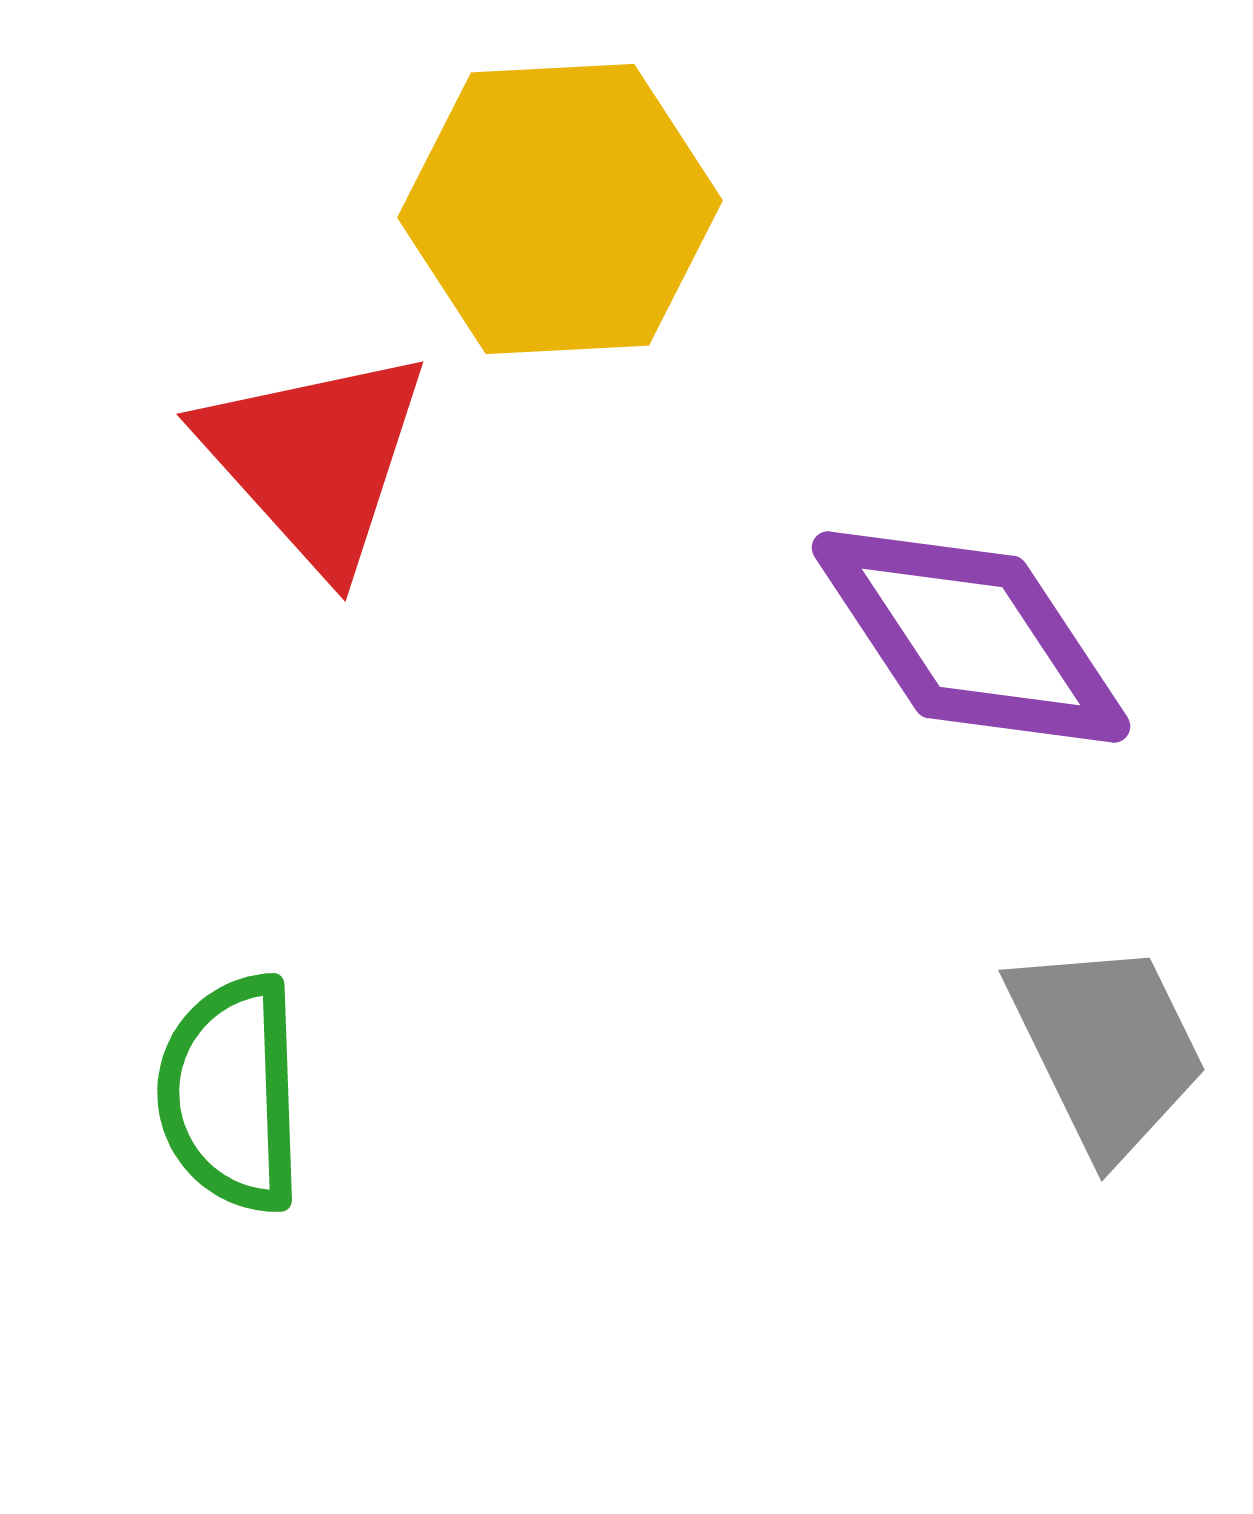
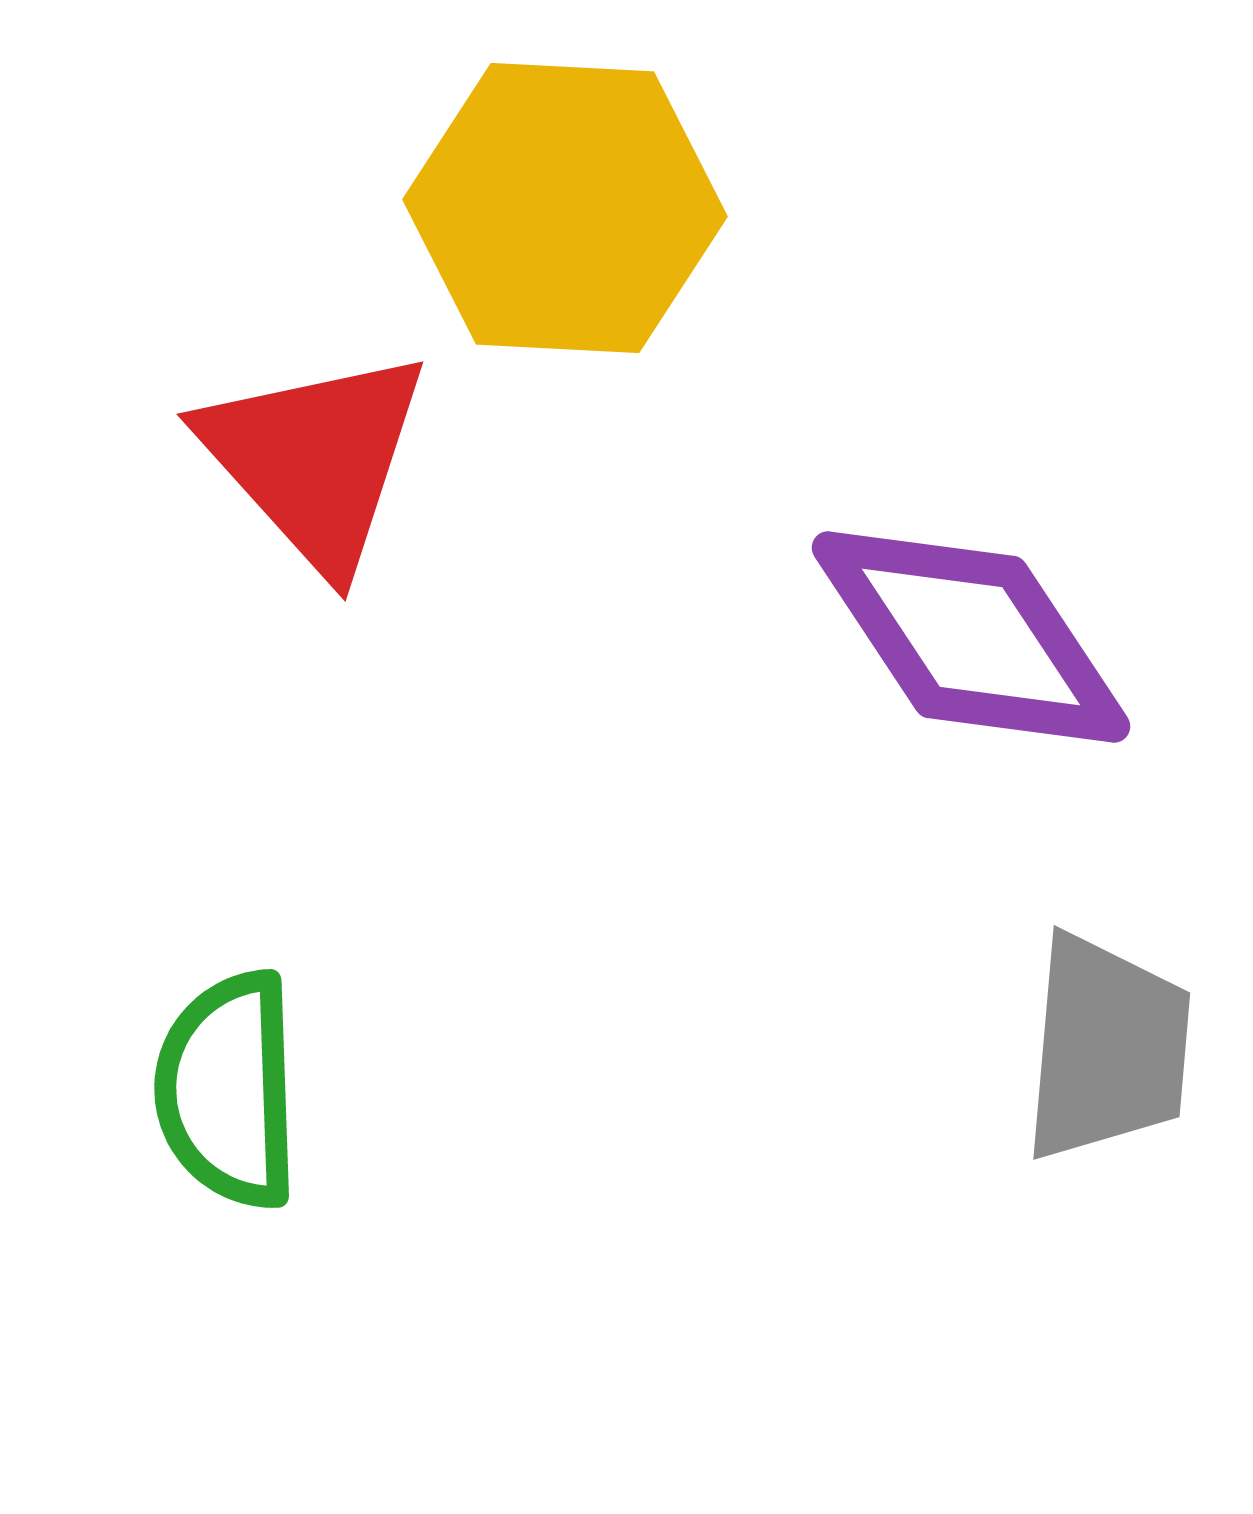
yellow hexagon: moved 5 px right, 1 px up; rotated 6 degrees clockwise
gray trapezoid: rotated 31 degrees clockwise
green semicircle: moved 3 px left, 4 px up
